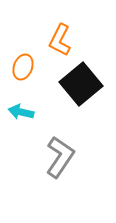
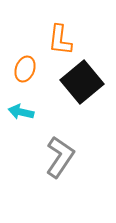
orange L-shape: rotated 20 degrees counterclockwise
orange ellipse: moved 2 px right, 2 px down
black square: moved 1 px right, 2 px up
